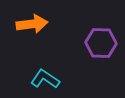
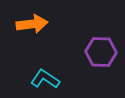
purple hexagon: moved 9 px down
